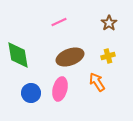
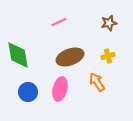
brown star: rotated 21 degrees clockwise
blue circle: moved 3 px left, 1 px up
